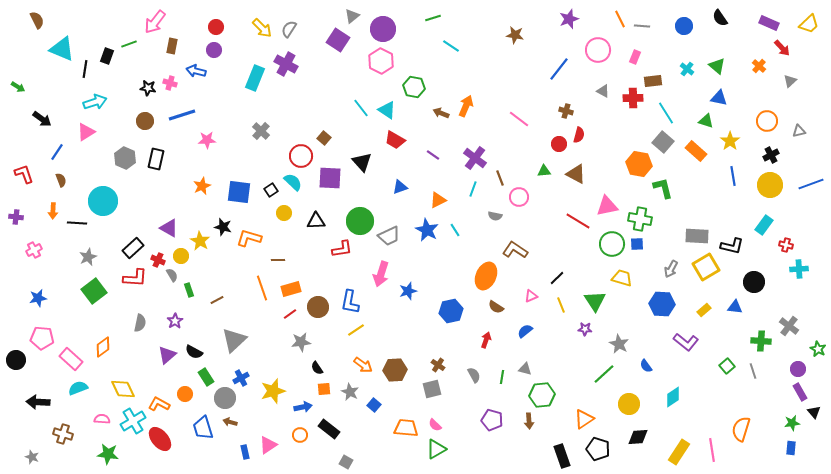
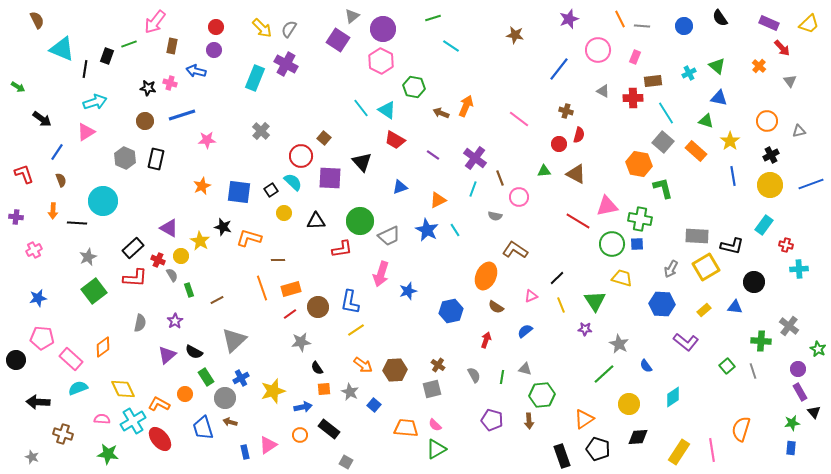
cyan cross at (687, 69): moved 2 px right, 4 px down; rotated 24 degrees clockwise
gray triangle at (790, 81): rotated 24 degrees counterclockwise
